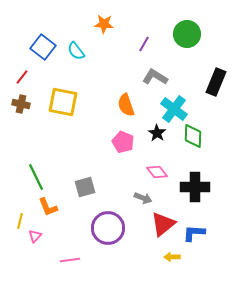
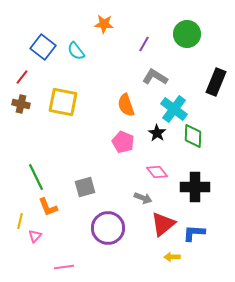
pink line: moved 6 px left, 7 px down
